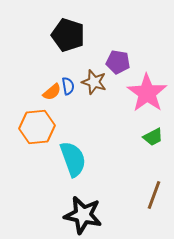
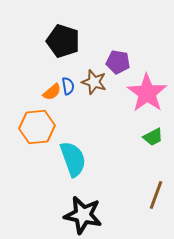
black pentagon: moved 5 px left, 6 px down
brown line: moved 2 px right
